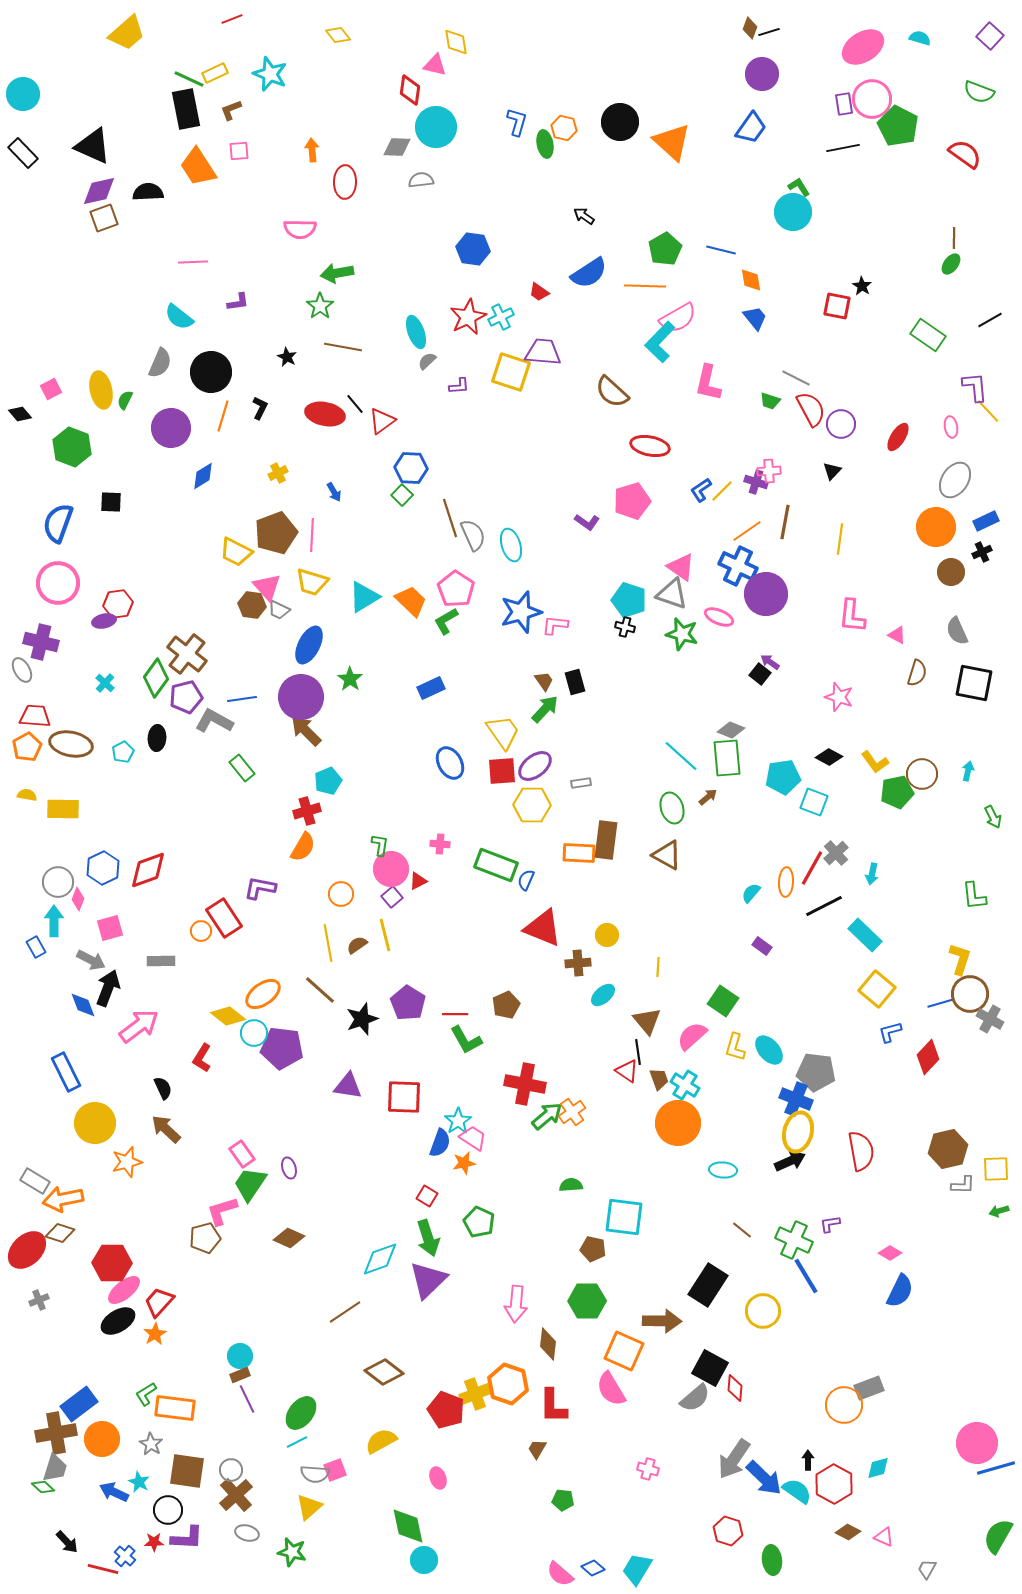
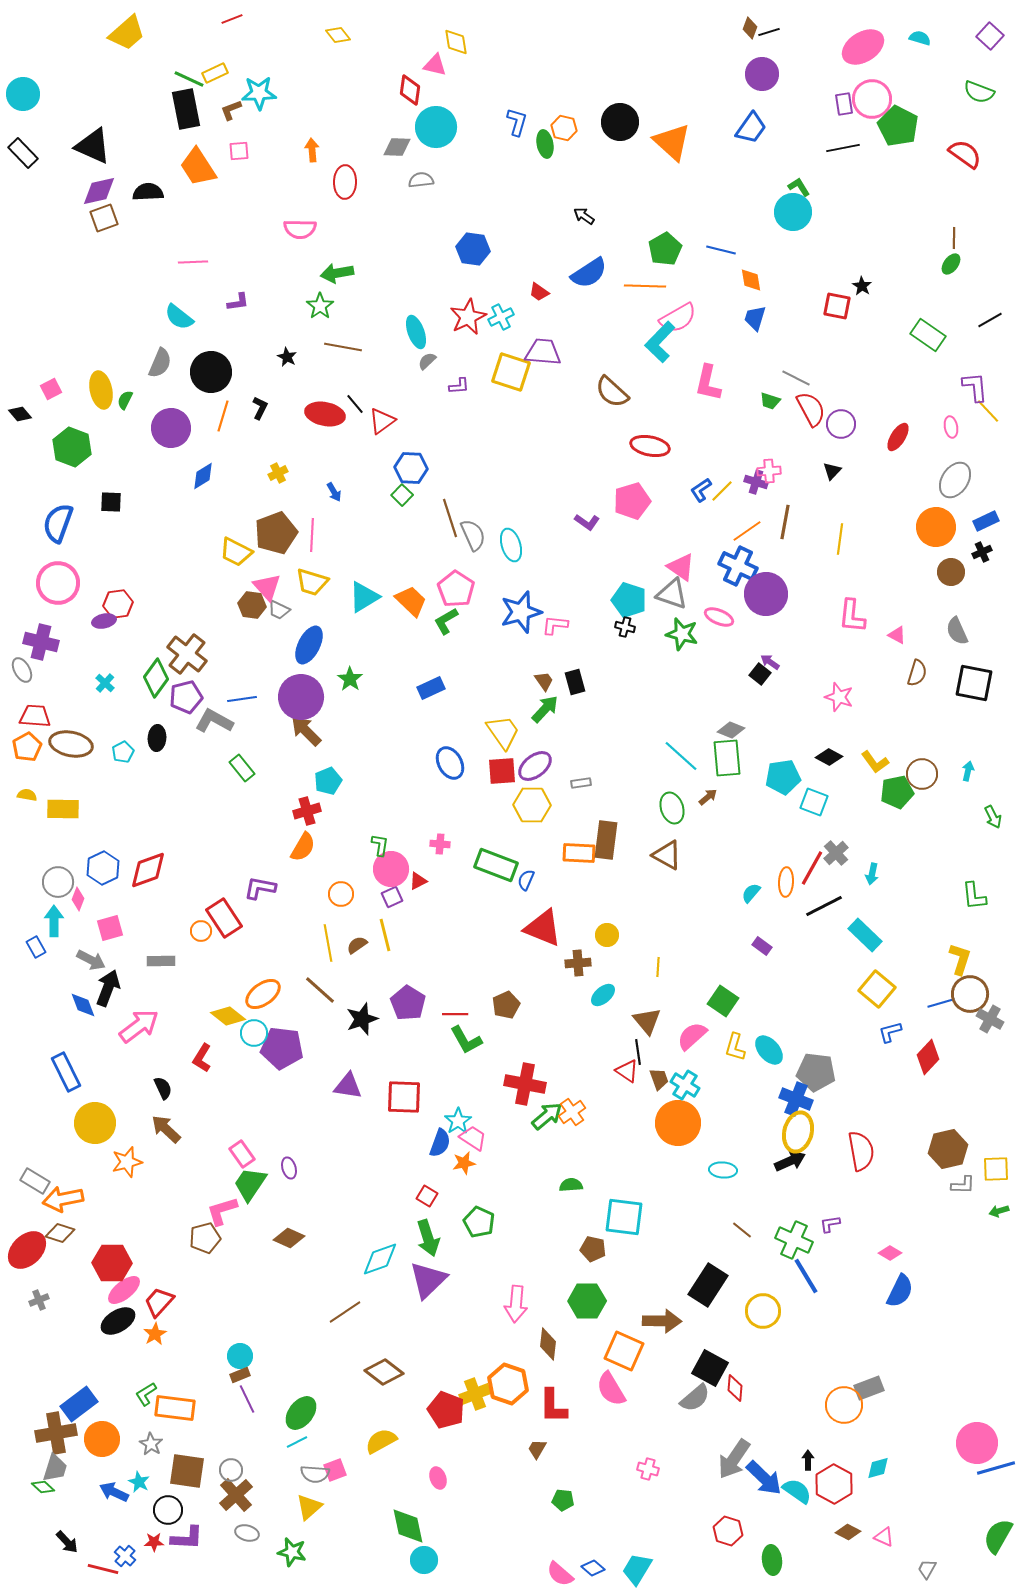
cyan star at (270, 74): moved 11 px left, 19 px down; rotated 24 degrees counterclockwise
blue trapezoid at (755, 318): rotated 124 degrees counterclockwise
purple square at (392, 897): rotated 15 degrees clockwise
